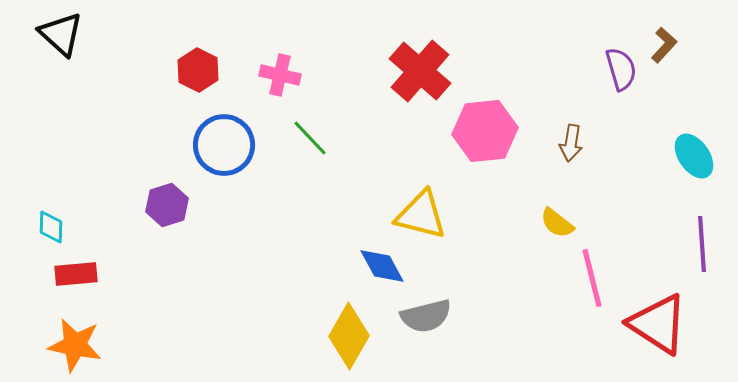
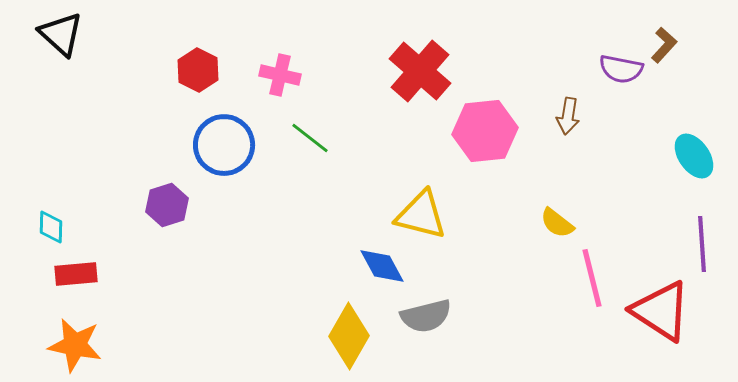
purple semicircle: rotated 117 degrees clockwise
green line: rotated 9 degrees counterclockwise
brown arrow: moved 3 px left, 27 px up
red triangle: moved 3 px right, 13 px up
